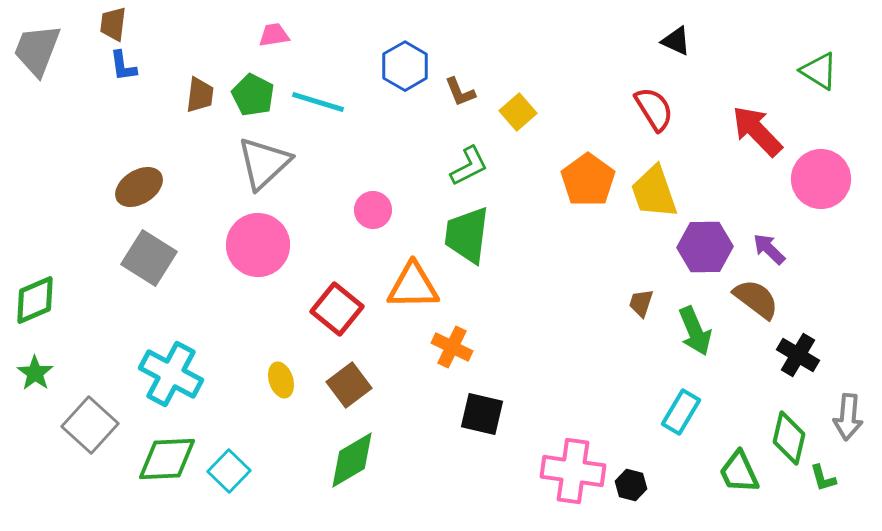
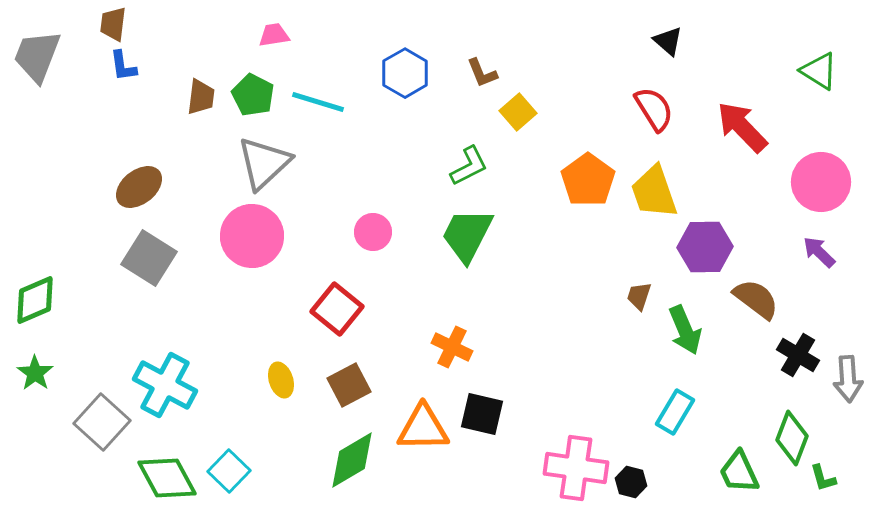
black triangle at (676, 41): moved 8 px left; rotated 16 degrees clockwise
gray trapezoid at (37, 50): moved 6 px down
blue hexagon at (405, 66): moved 7 px down
brown L-shape at (460, 92): moved 22 px right, 19 px up
brown trapezoid at (200, 95): moved 1 px right, 2 px down
red arrow at (757, 131): moved 15 px left, 4 px up
pink circle at (821, 179): moved 3 px down
brown ellipse at (139, 187): rotated 6 degrees counterclockwise
pink circle at (373, 210): moved 22 px down
green trapezoid at (467, 235): rotated 20 degrees clockwise
pink circle at (258, 245): moved 6 px left, 9 px up
purple arrow at (769, 249): moved 50 px right, 3 px down
orange triangle at (413, 286): moved 10 px right, 142 px down
brown trapezoid at (641, 303): moved 2 px left, 7 px up
green arrow at (695, 331): moved 10 px left, 1 px up
cyan cross at (171, 374): moved 6 px left, 11 px down
brown square at (349, 385): rotated 9 degrees clockwise
cyan rectangle at (681, 412): moved 6 px left
gray arrow at (848, 417): moved 38 px up; rotated 9 degrees counterclockwise
gray square at (90, 425): moved 12 px right, 3 px up
green diamond at (789, 438): moved 3 px right; rotated 8 degrees clockwise
green diamond at (167, 459): moved 19 px down; rotated 64 degrees clockwise
pink cross at (573, 471): moved 3 px right, 3 px up
black hexagon at (631, 485): moved 3 px up
